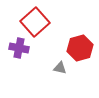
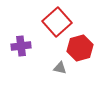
red square: moved 22 px right
purple cross: moved 2 px right, 2 px up; rotated 18 degrees counterclockwise
